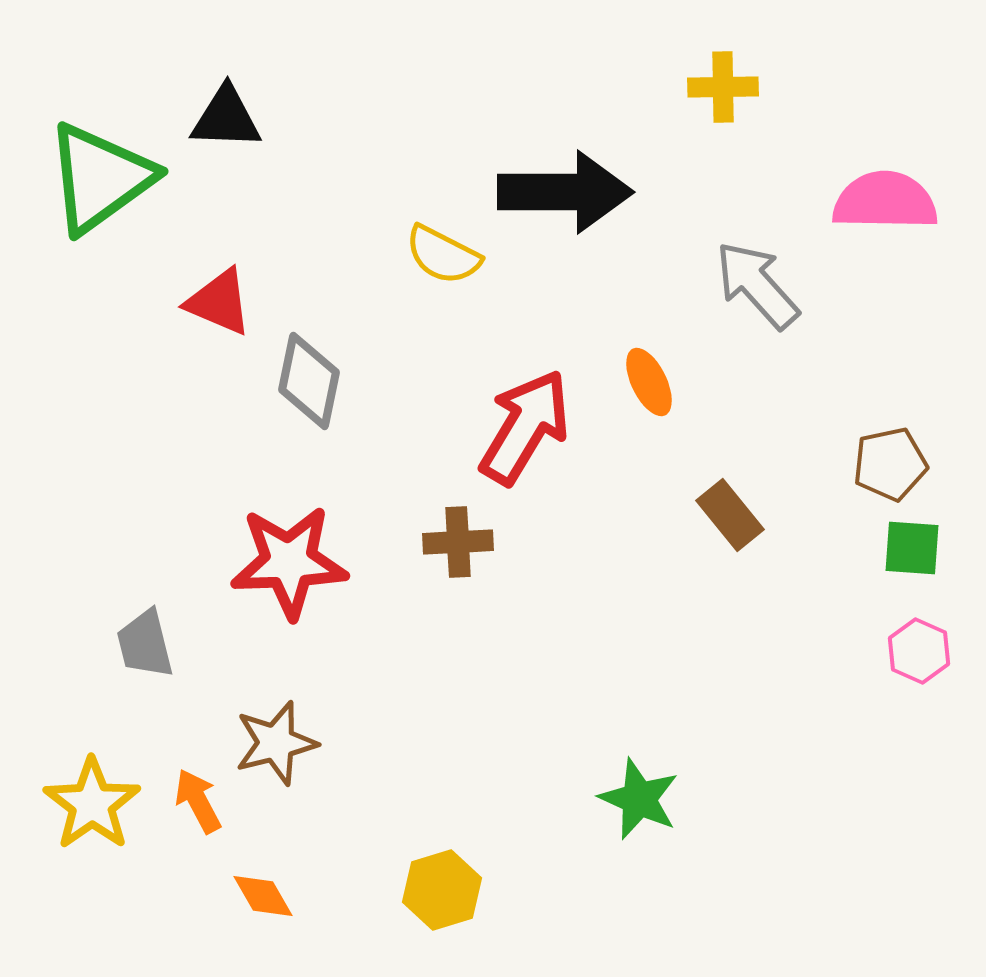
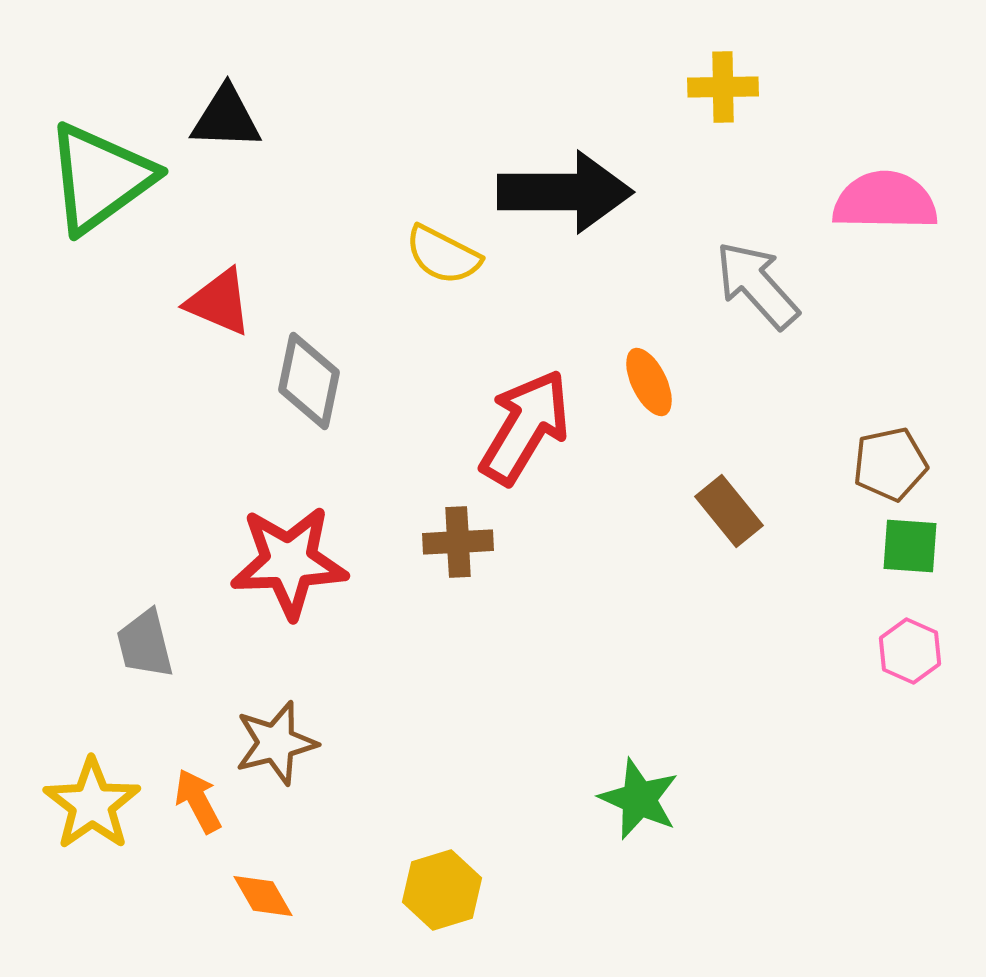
brown rectangle: moved 1 px left, 4 px up
green square: moved 2 px left, 2 px up
pink hexagon: moved 9 px left
